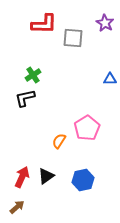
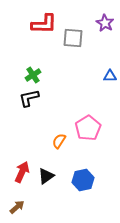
blue triangle: moved 3 px up
black L-shape: moved 4 px right
pink pentagon: moved 1 px right
red arrow: moved 5 px up
